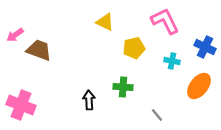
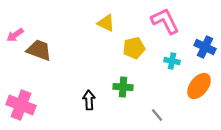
yellow triangle: moved 1 px right, 1 px down
